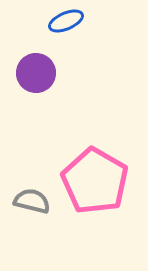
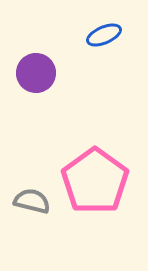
blue ellipse: moved 38 px right, 14 px down
pink pentagon: rotated 6 degrees clockwise
